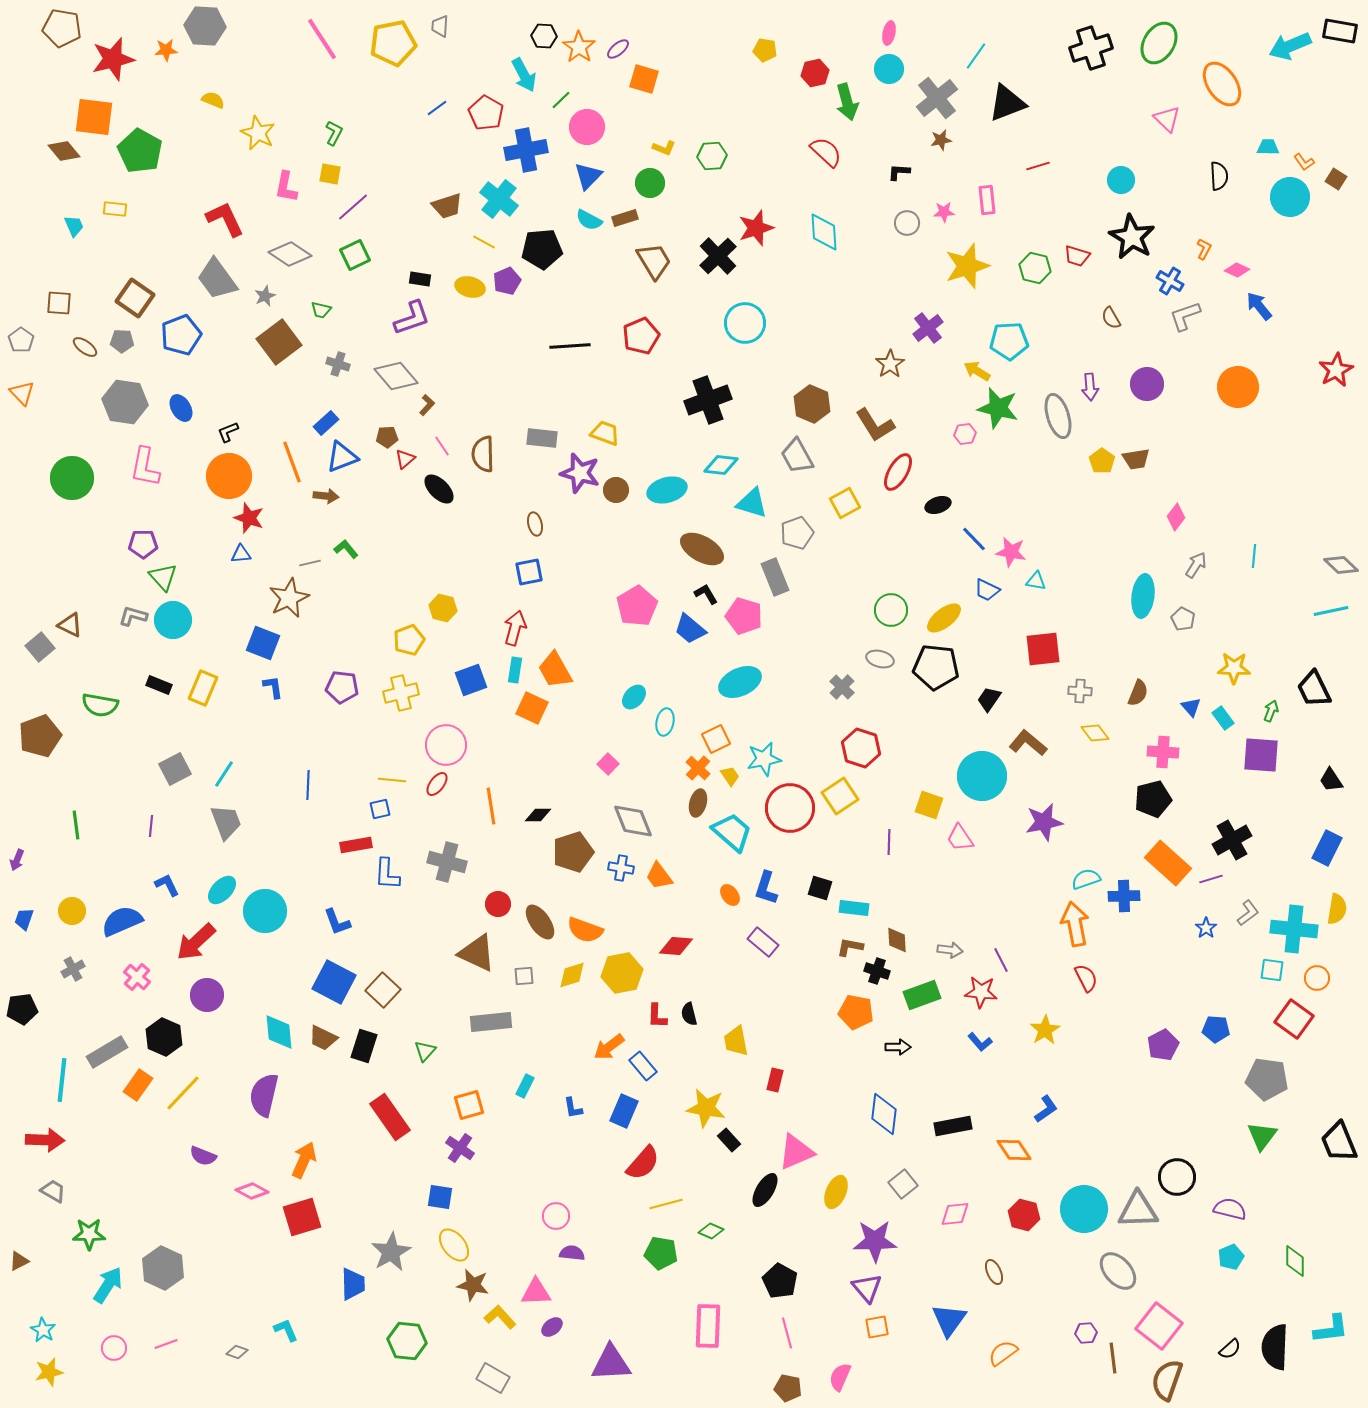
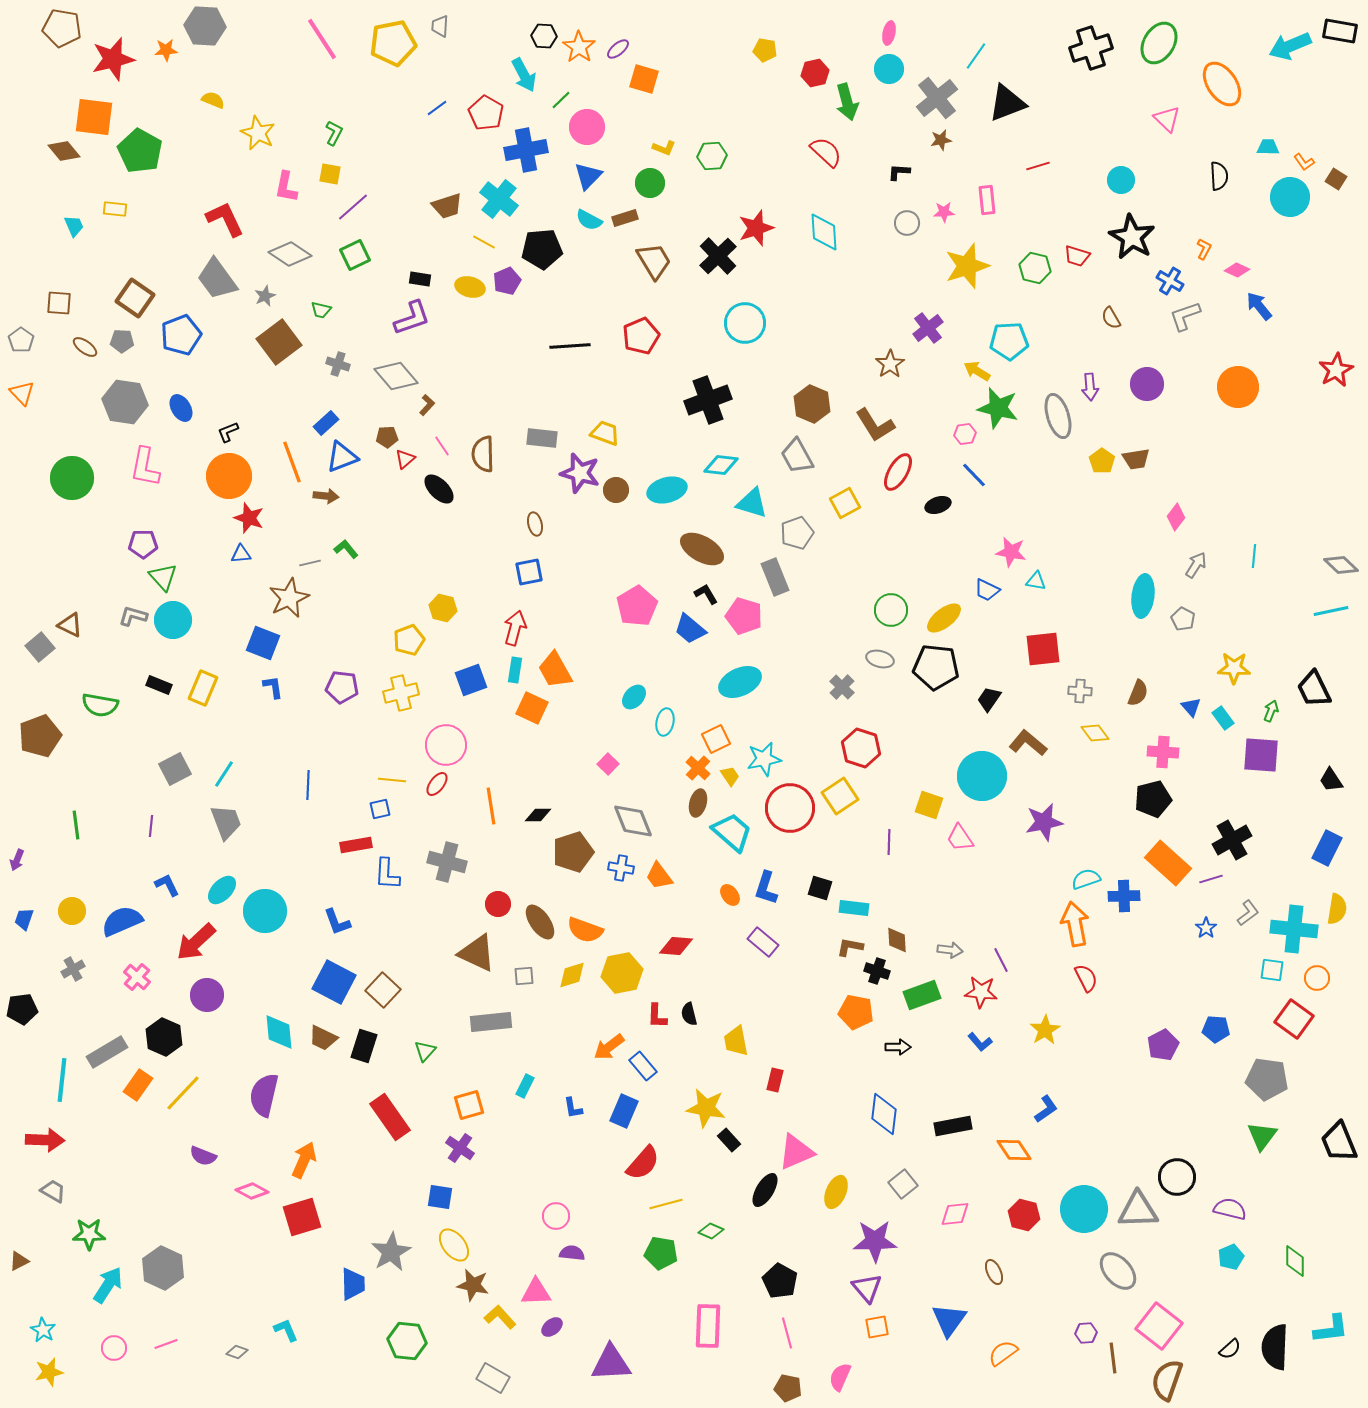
blue line at (974, 539): moved 64 px up
